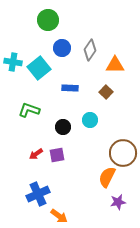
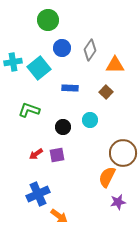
cyan cross: rotated 18 degrees counterclockwise
